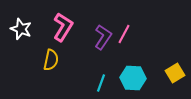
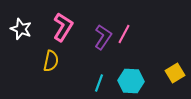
yellow semicircle: moved 1 px down
cyan hexagon: moved 2 px left, 3 px down
cyan line: moved 2 px left
